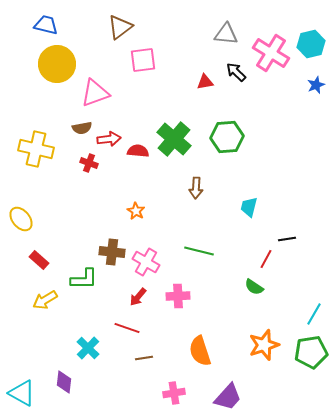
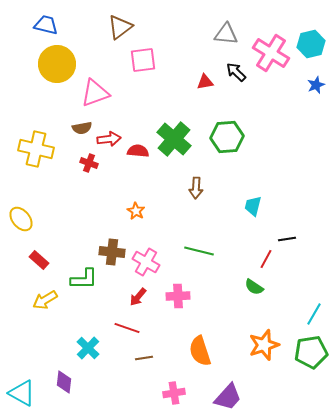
cyan trapezoid at (249, 207): moved 4 px right, 1 px up
